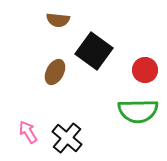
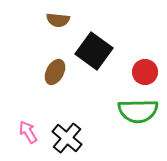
red circle: moved 2 px down
